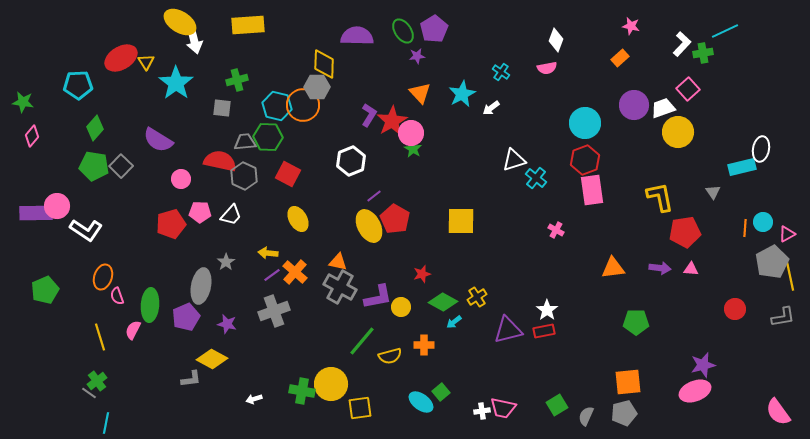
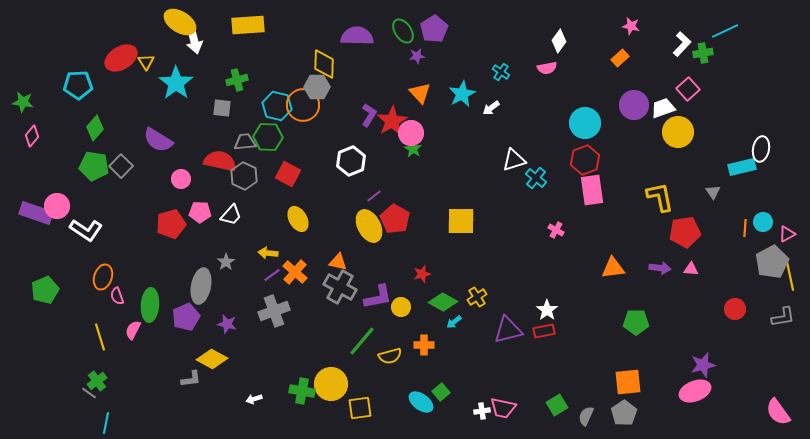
white diamond at (556, 40): moved 3 px right, 1 px down; rotated 15 degrees clockwise
purple rectangle at (36, 213): rotated 20 degrees clockwise
gray pentagon at (624, 413): rotated 20 degrees counterclockwise
